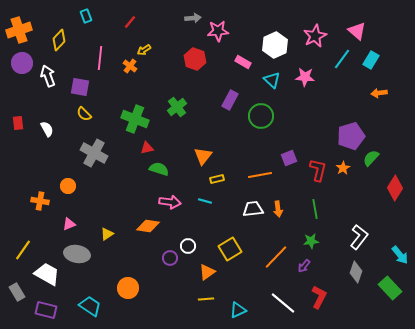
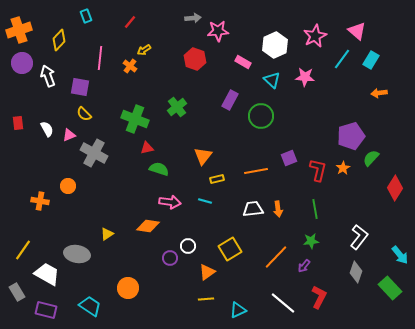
orange line at (260, 175): moved 4 px left, 4 px up
pink triangle at (69, 224): moved 89 px up
